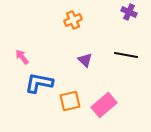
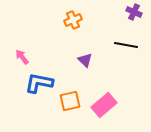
purple cross: moved 5 px right
black line: moved 10 px up
